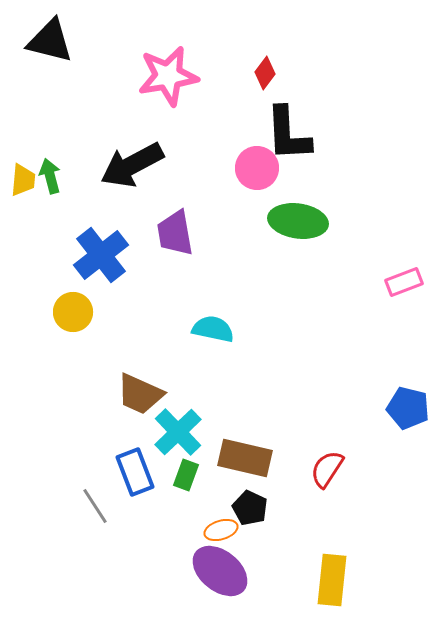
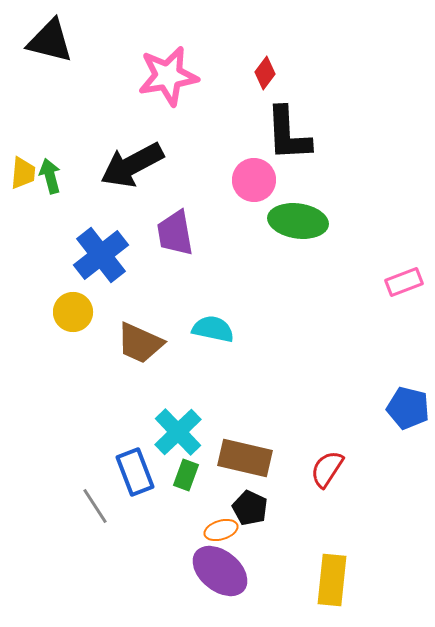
pink circle: moved 3 px left, 12 px down
yellow trapezoid: moved 7 px up
brown trapezoid: moved 51 px up
